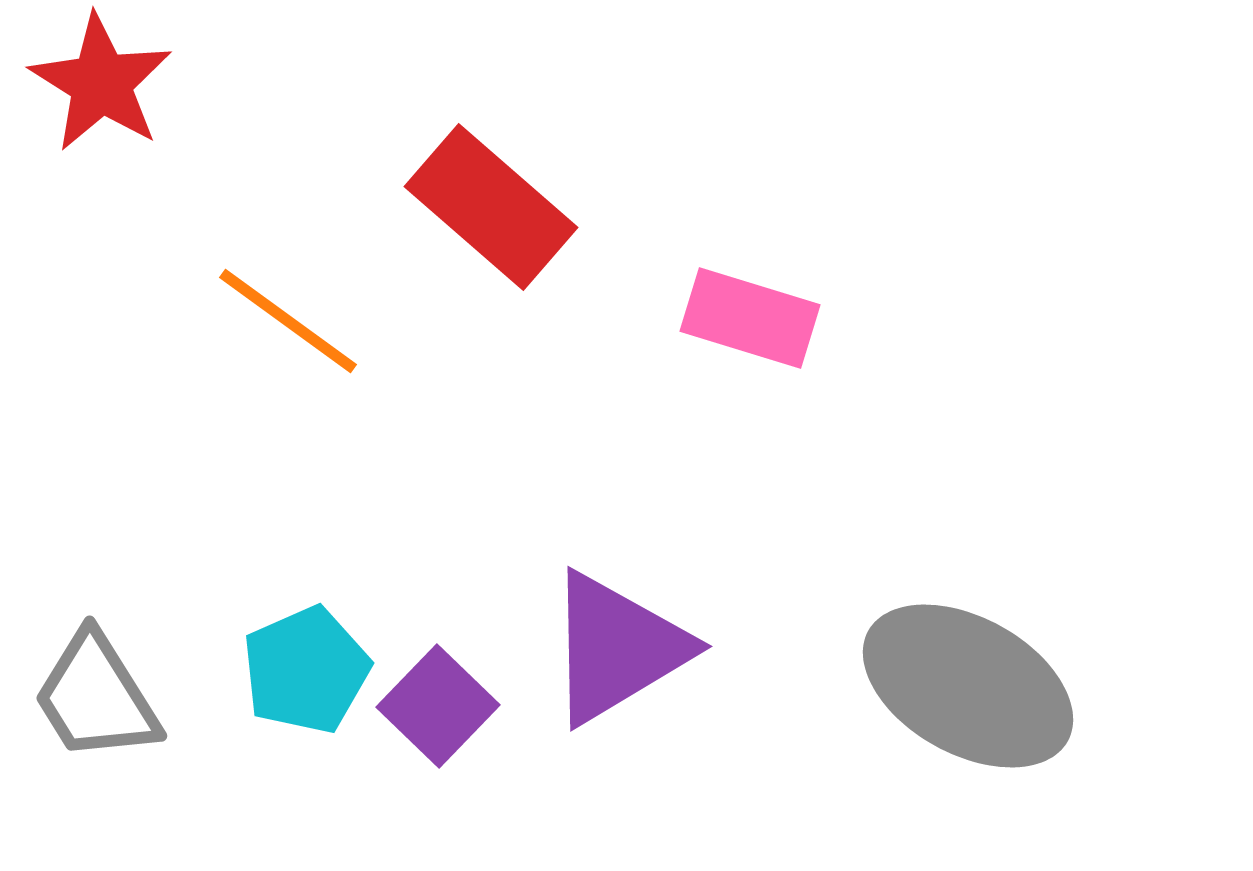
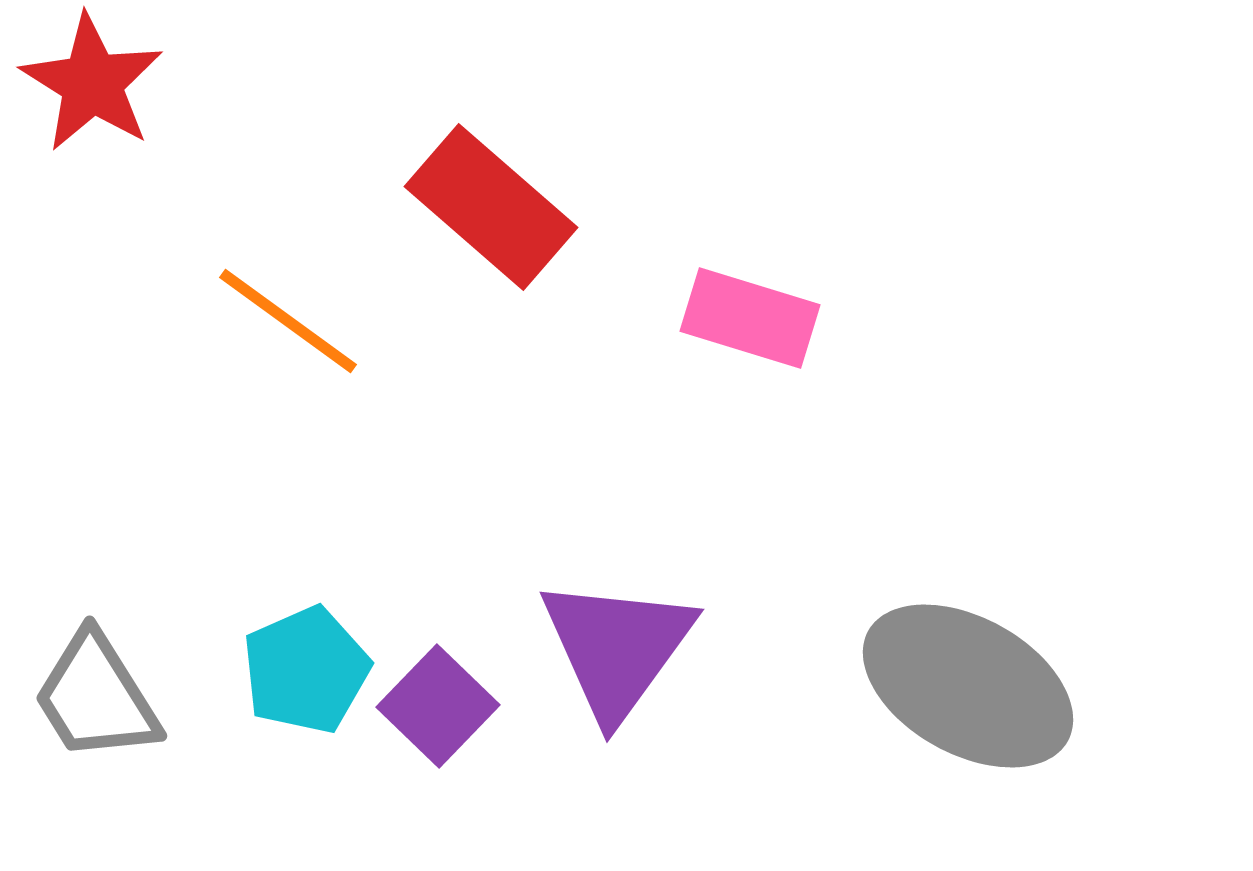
red star: moved 9 px left
purple triangle: rotated 23 degrees counterclockwise
